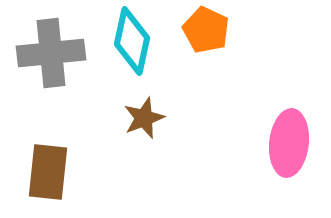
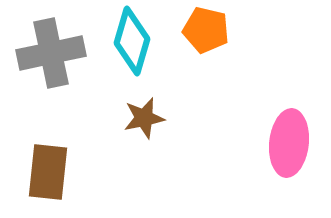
orange pentagon: rotated 12 degrees counterclockwise
cyan diamond: rotated 4 degrees clockwise
gray cross: rotated 6 degrees counterclockwise
brown star: rotated 9 degrees clockwise
